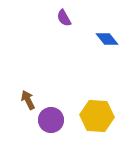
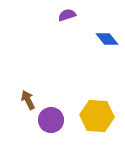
purple semicircle: moved 3 px right, 3 px up; rotated 102 degrees clockwise
